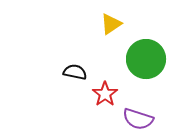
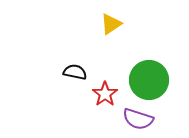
green circle: moved 3 px right, 21 px down
